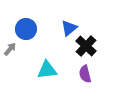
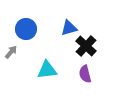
blue triangle: rotated 24 degrees clockwise
gray arrow: moved 1 px right, 3 px down
